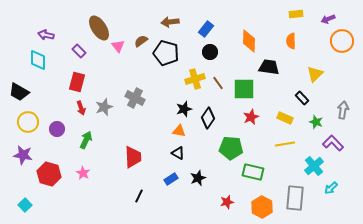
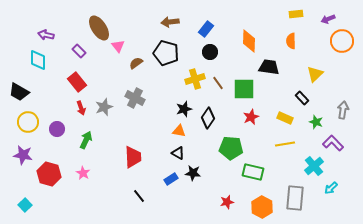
brown semicircle at (141, 41): moved 5 px left, 22 px down
red rectangle at (77, 82): rotated 54 degrees counterclockwise
black star at (198, 178): moved 5 px left, 5 px up; rotated 28 degrees clockwise
black line at (139, 196): rotated 64 degrees counterclockwise
